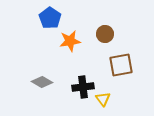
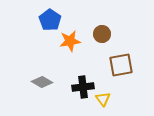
blue pentagon: moved 2 px down
brown circle: moved 3 px left
